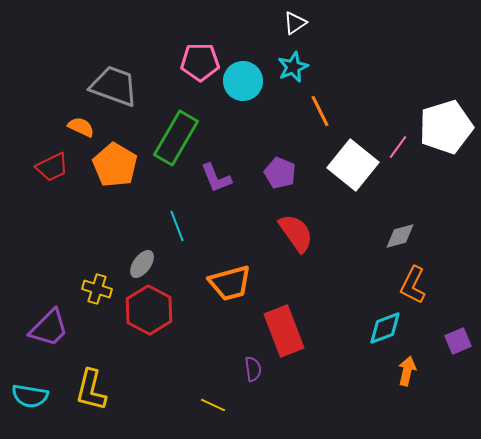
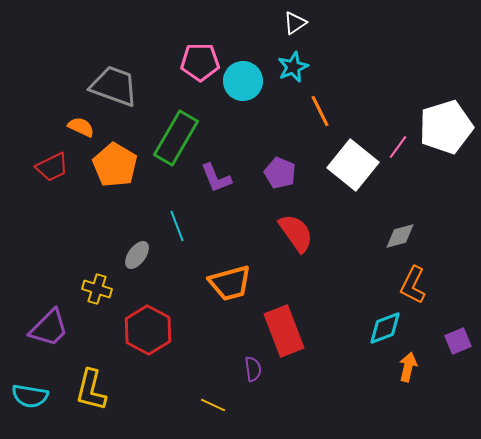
gray ellipse: moved 5 px left, 9 px up
red hexagon: moved 1 px left, 20 px down
orange arrow: moved 1 px right, 4 px up
